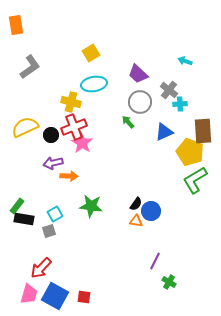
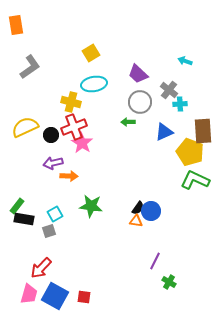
green arrow: rotated 48 degrees counterclockwise
green L-shape: rotated 56 degrees clockwise
black semicircle: moved 2 px right, 4 px down
